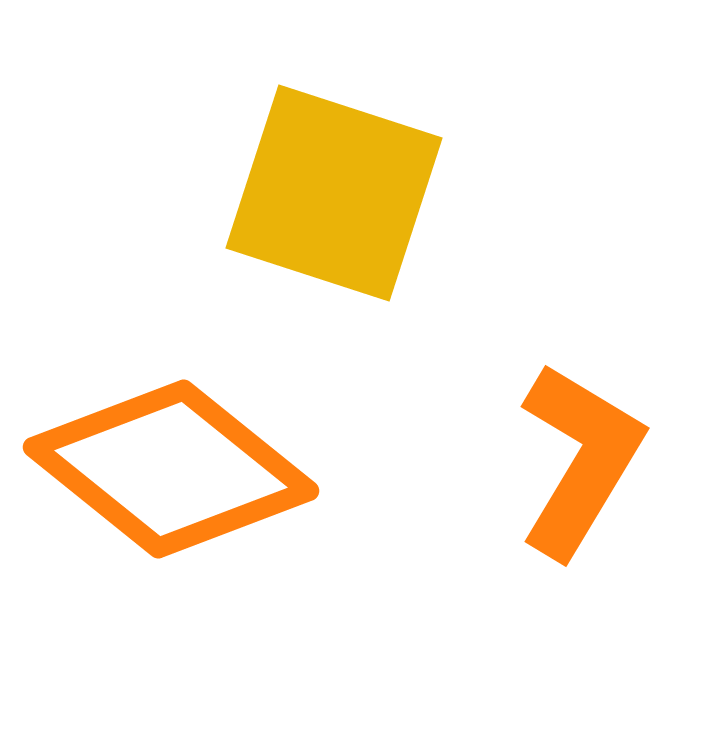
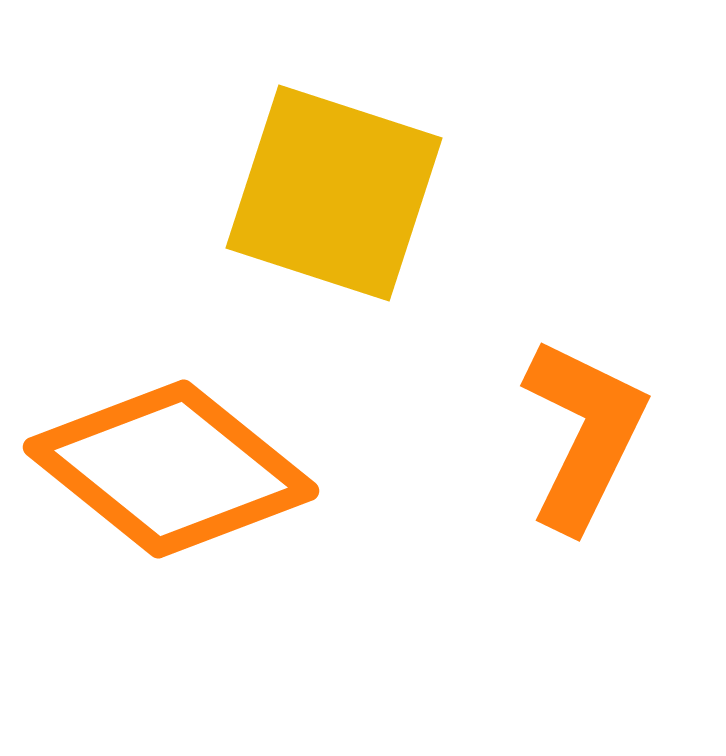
orange L-shape: moved 4 px right, 26 px up; rotated 5 degrees counterclockwise
